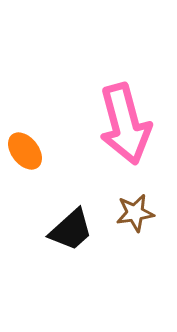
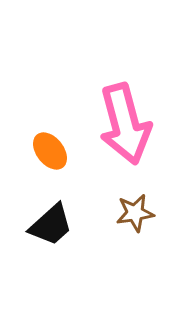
orange ellipse: moved 25 px right
black trapezoid: moved 20 px left, 5 px up
